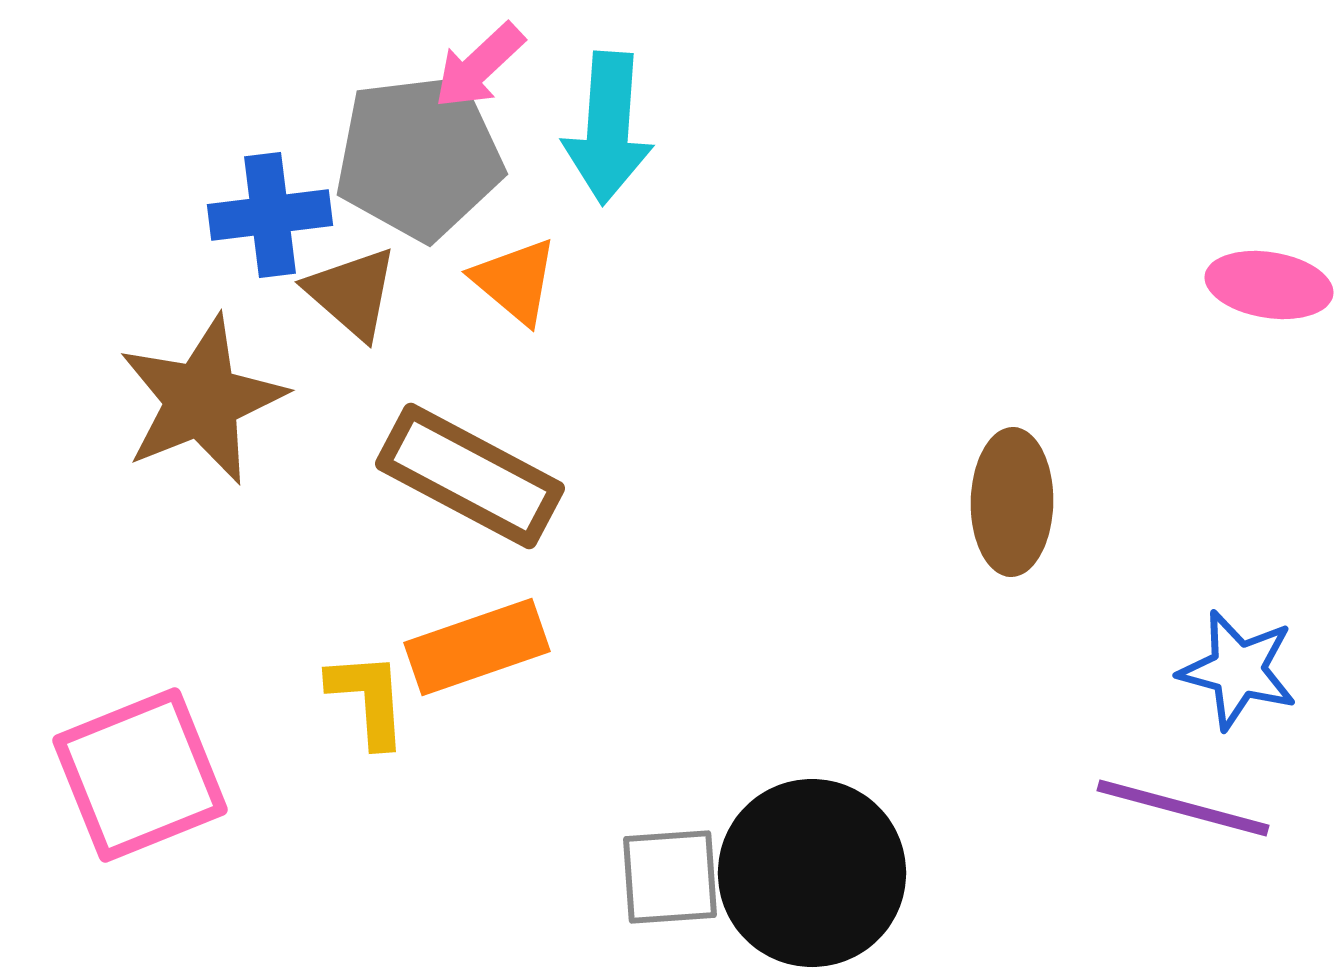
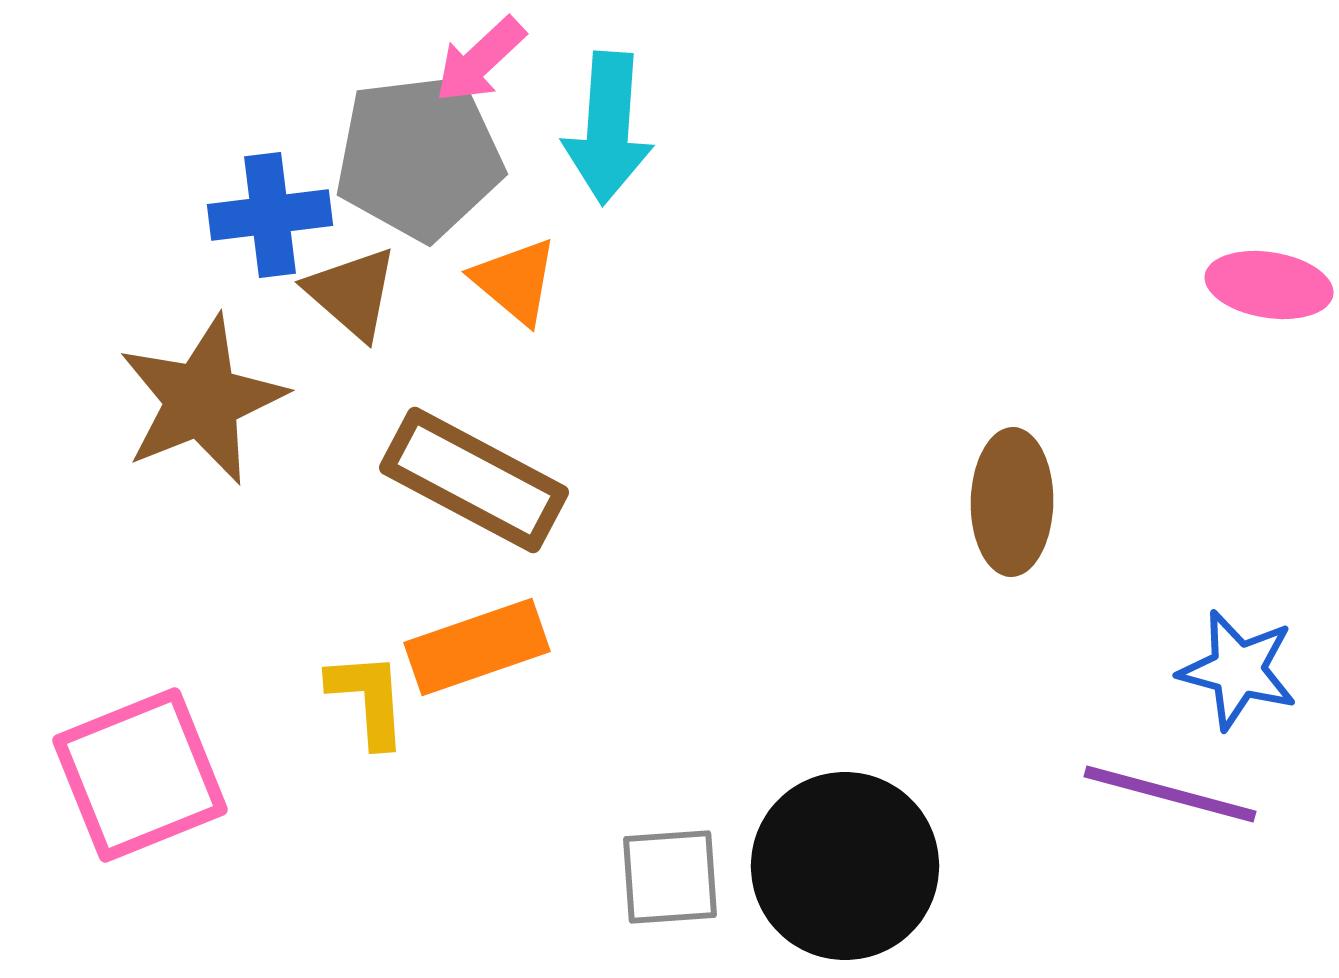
pink arrow: moved 1 px right, 6 px up
brown rectangle: moved 4 px right, 4 px down
purple line: moved 13 px left, 14 px up
black circle: moved 33 px right, 7 px up
